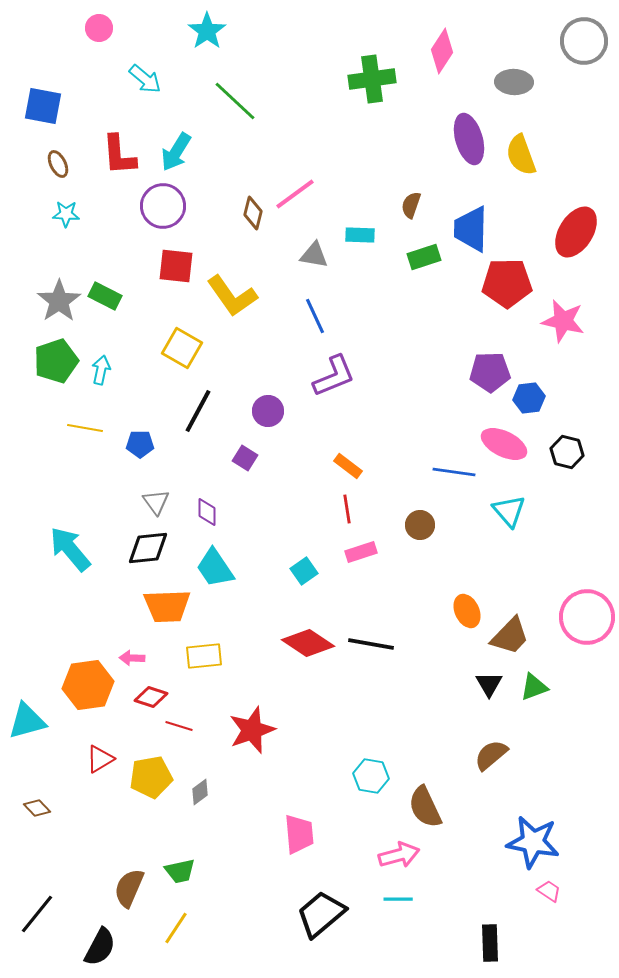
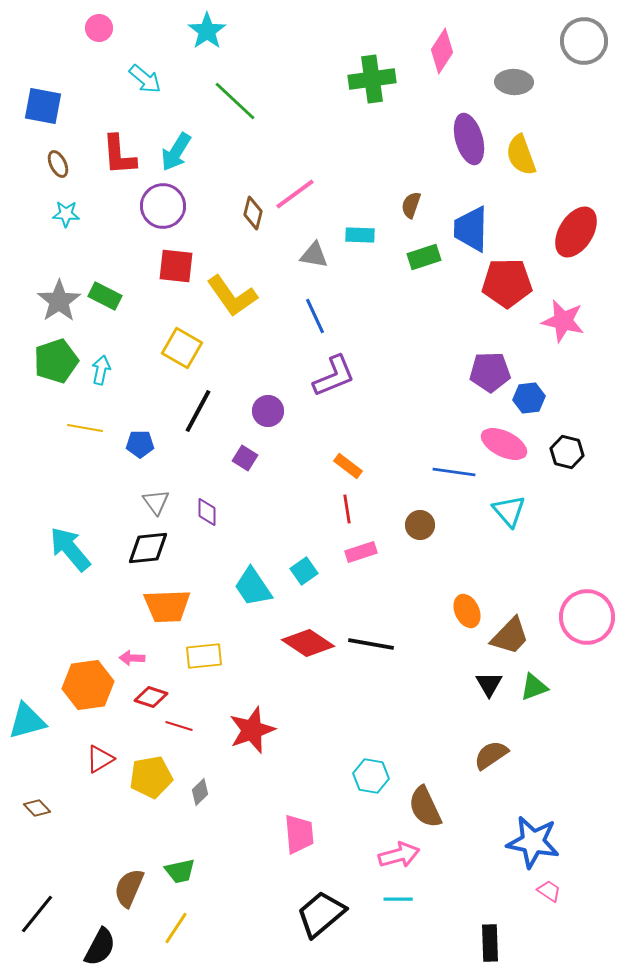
cyan trapezoid at (215, 568): moved 38 px right, 19 px down
brown semicircle at (491, 755): rotated 6 degrees clockwise
gray diamond at (200, 792): rotated 8 degrees counterclockwise
